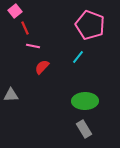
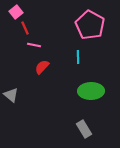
pink square: moved 1 px right, 1 px down
pink pentagon: rotated 8 degrees clockwise
pink line: moved 1 px right, 1 px up
cyan line: rotated 40 degrees counterclockwise
gray triangle: rotated 42 degrees clockwise
green ellipse: moved 6 px right, 10 px up
